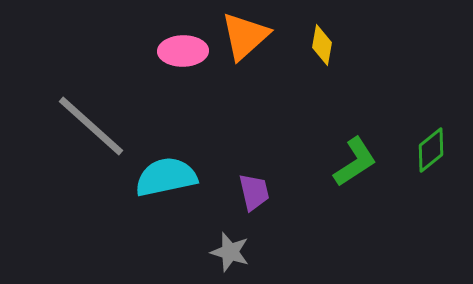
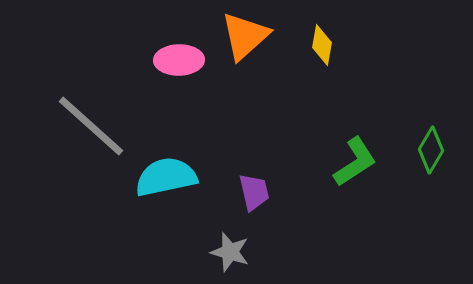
pink ellipse: moved 4 px left, 9 px down
green diamond: rotated 21 degrees counterclockwise
